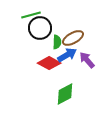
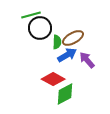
red diamond: moved 4 px right, 16 px down
